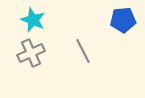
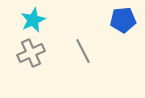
cyan star: rotated 25 degrees clockwise
